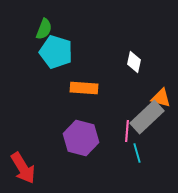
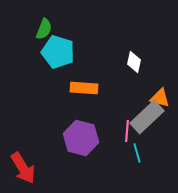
cyan pentagon: moved 2 px right
orange triangle: moved 1 px left
